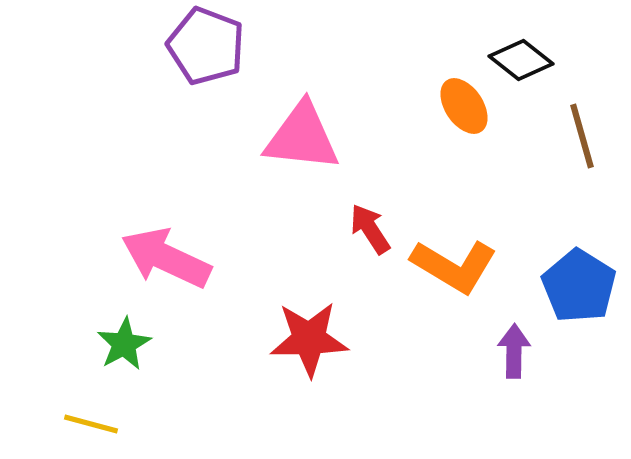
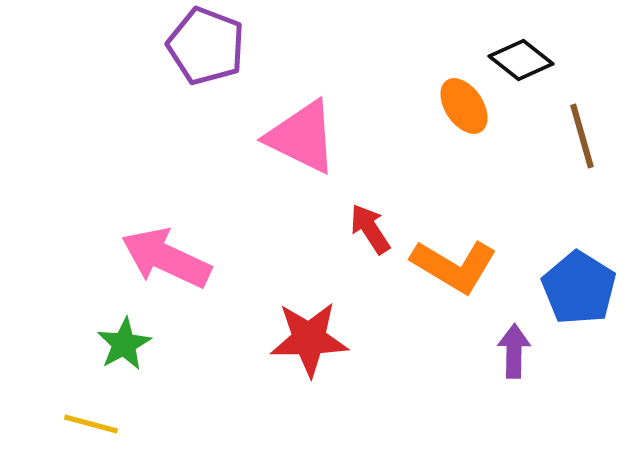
pink triangle: rotated 20 degrees clockwise
blue pentagon: moved 2 px down
